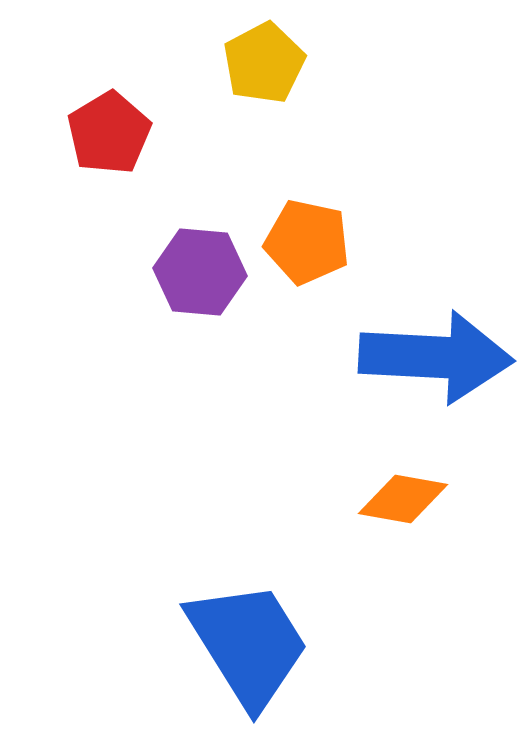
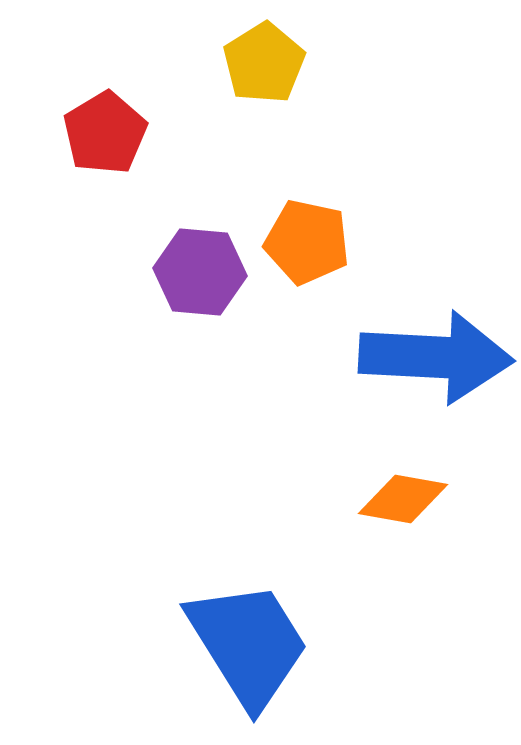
yellow pentagon: rotated 4 degrees counterclockwise
red pentagon: moved 4 px left
